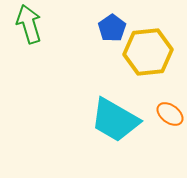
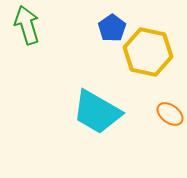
green arrow: moved 2 px left, 1 px down
yellow hexagon: rotated 18 degrees clockwise
cyan trapezoid: moved 18 px left, 8 px up
